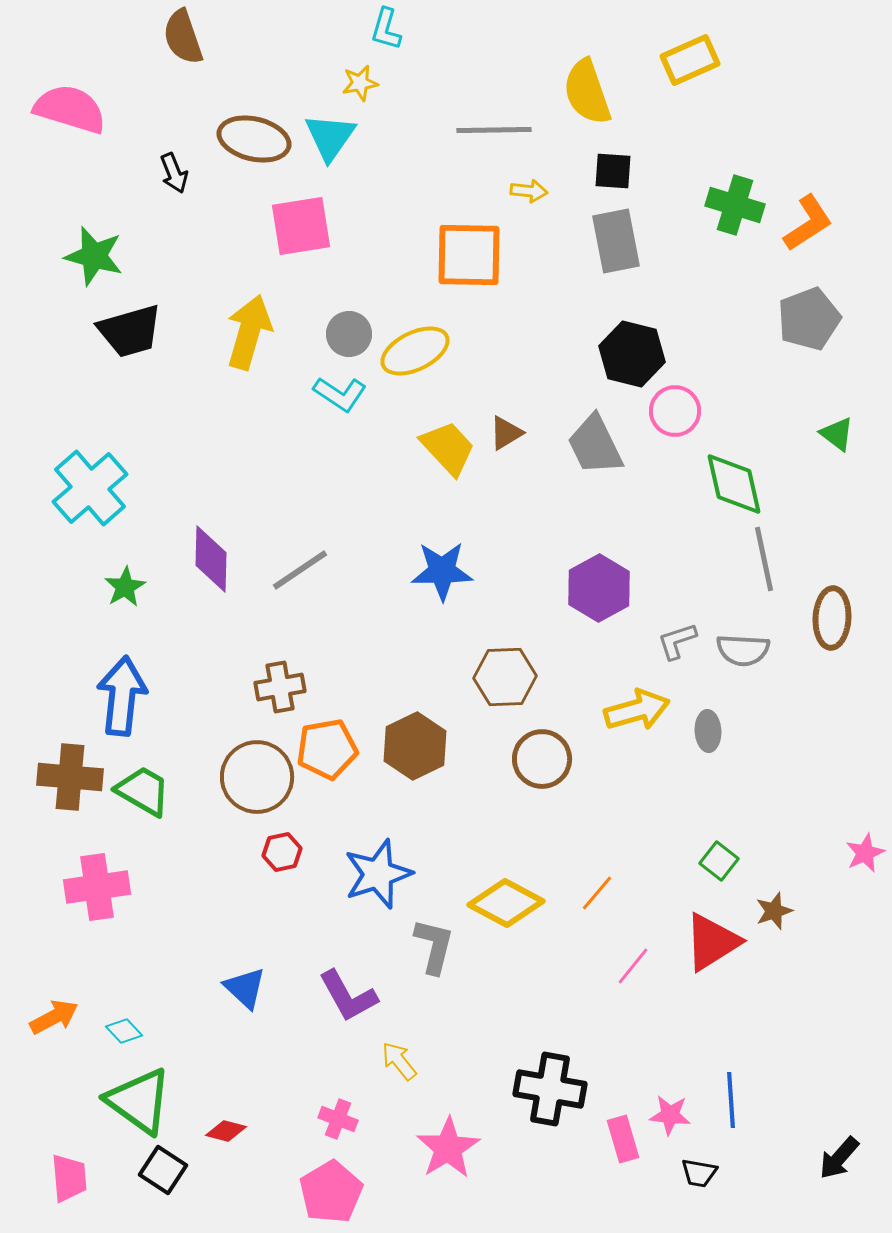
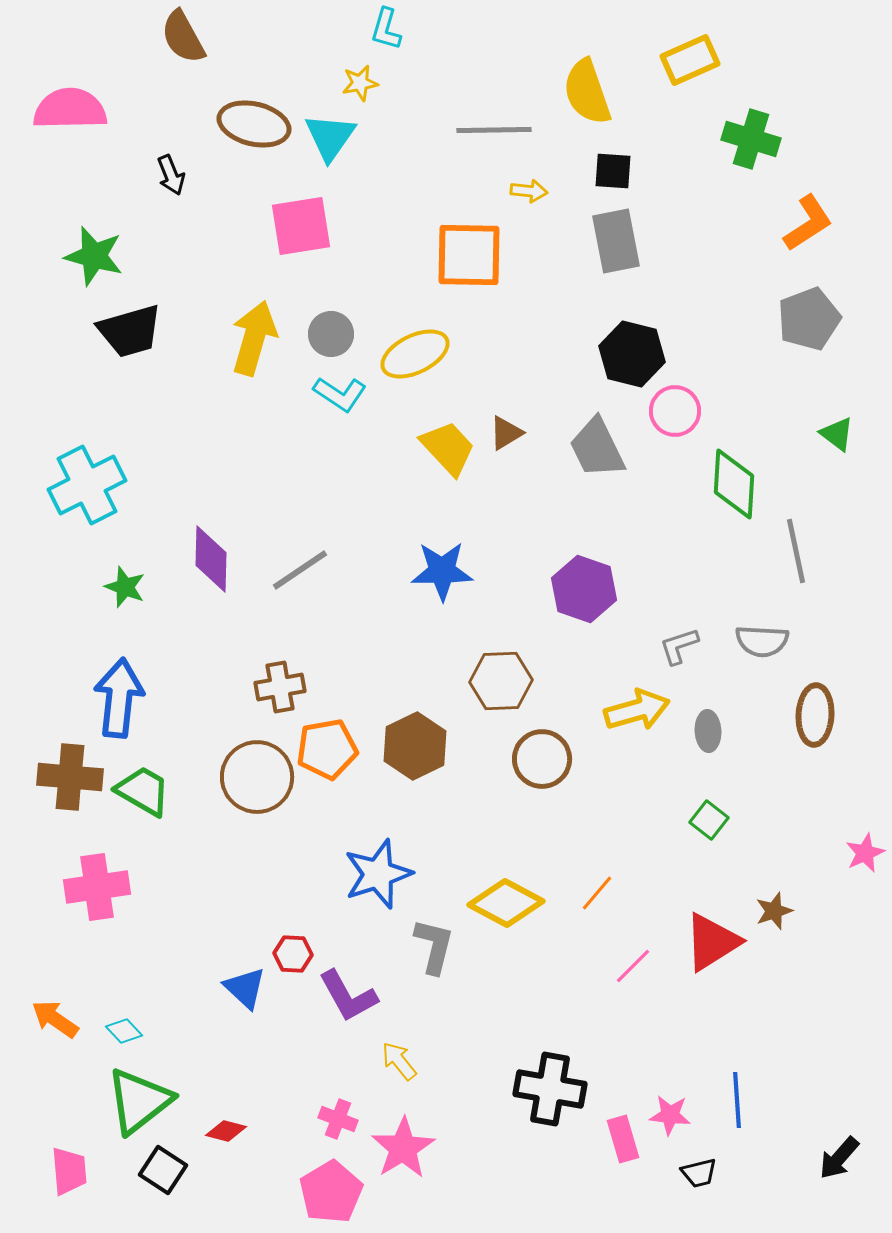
brown semicircle at (183, 37): rotated 10 degrees counterclockwise
pink semicircle at (70, 109): rotated 18 degrees counterclockwise
brown ellipse at (254, 139): moved 15 px up
black arrow at (174, 173): moved 3 px left, 2 px down
green cross at (735, 205): moved 16 px right, 66 px up
yellow arrow at (249, 332): moved 5 px right, 6 px down
gray circle at (349, 334): moved 18 px left
yellow ellipse at (415, 351): moved 3 px down
gray trapezoid at (595, 445): moved 2 px right, 3 px down
green diamond at (734, 484): rotated 16 degrees clockwise
cyan cross at (90, 488): moved 3 px left, 3 px up; rotated 14 degrees clockwise
gray line at (764, 559): moved 32 px right, 8 px up
green star at (125, 587): rotated 21 degrees counterclockwise
purple hexagon at (599, 588): moved 15 px left, 1 px down; rotated 12 degrees counterclockwise
brown ellipse at (832, 618): moved 17 px left, 97 px down
gray L-shape at (677, 641): moved 2 px right, 5 px down
gray semicircle at (743, 650): moved 19 px right, 9 px up
brown hexagon at (505, 677): moved 4 px left, 4 px down
blue arrow at (122, 696): moved 3 px left, 2 px down
red hexagon at (282, 852): moved 11 px right, 102 px down; rotated 15 degrees clockwise
green square at (719, 861): moved 10 px left, 41 px up
pink line at (633, 966): rotated 6 degrees clockwise
orange arrow at (54, 1017): moved 1 px right, 2 px down; rotated 117 degrees counterclockwise
blue line at (731, 1100): moved 6 px right
green triangle at (139, 1101): rotated 46 degrees clockwise
pink star at (448, 1148): moved 45 px left
black trapezoid at (699, 1173): rotated 24 degrees counterclockwise
pink trapezoid at (69, 1178): moved 7 px up
